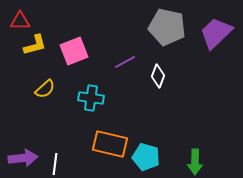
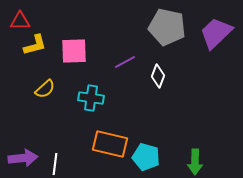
pink square: rotated 20 degrees clockwise
